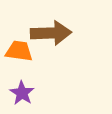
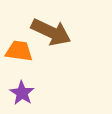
brown arrow: moved 1 px up; rotated 27 degrees clockwise
